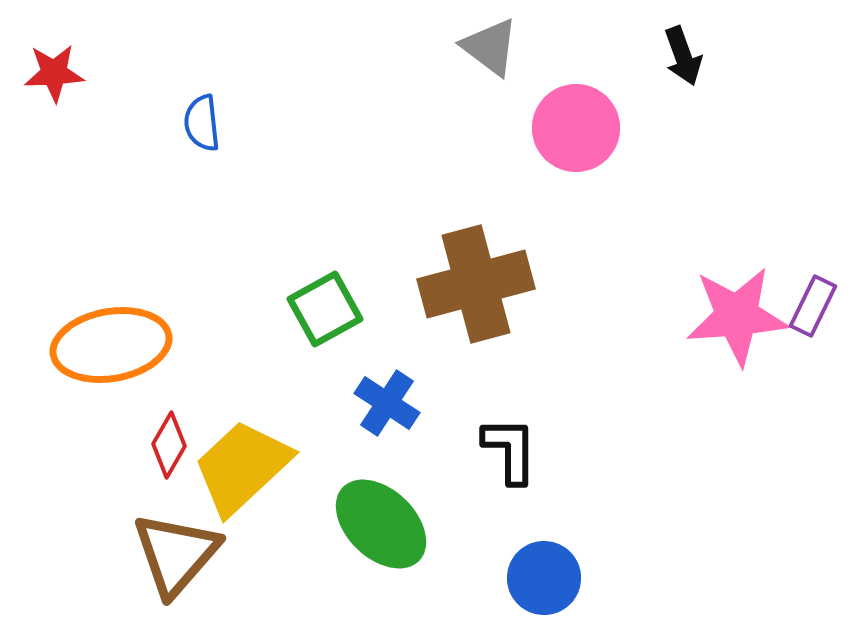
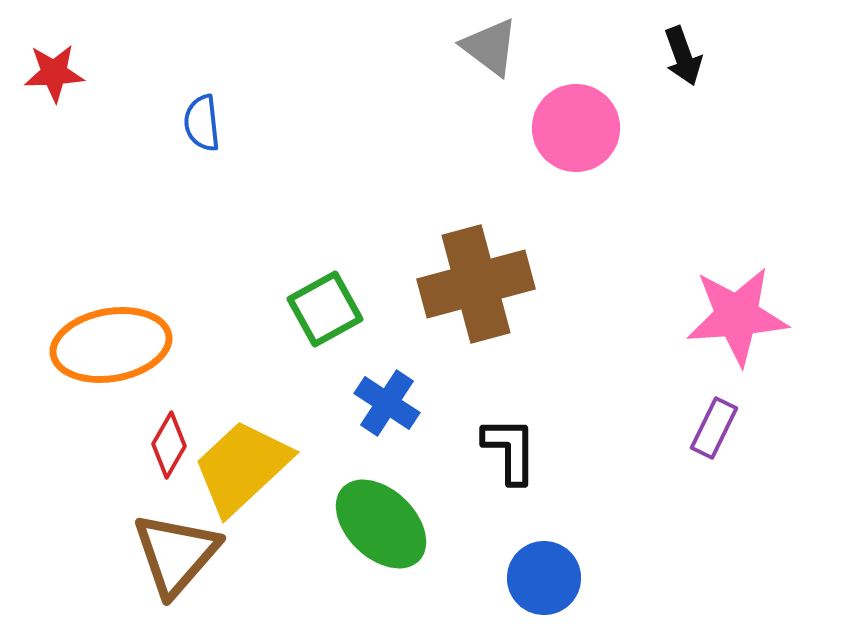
purple rectangle: moved 99 px left, 122 px down
